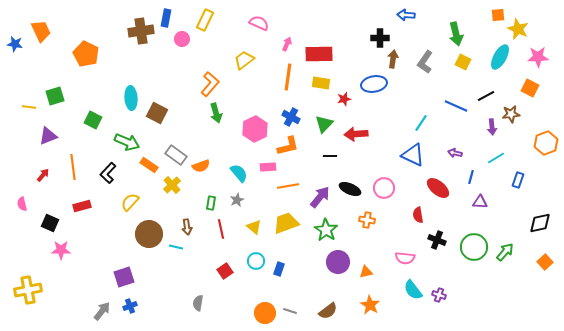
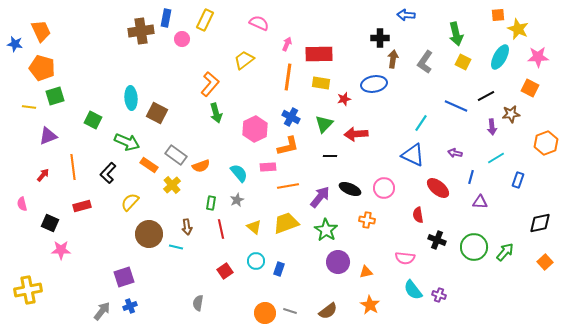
orange pentagon at (86, 54): moved 44 px left, 14 px down; rotated 10 degrees counterclockwise
